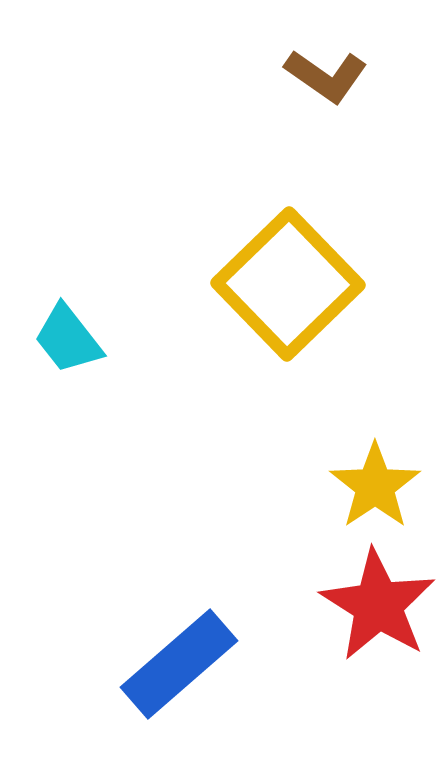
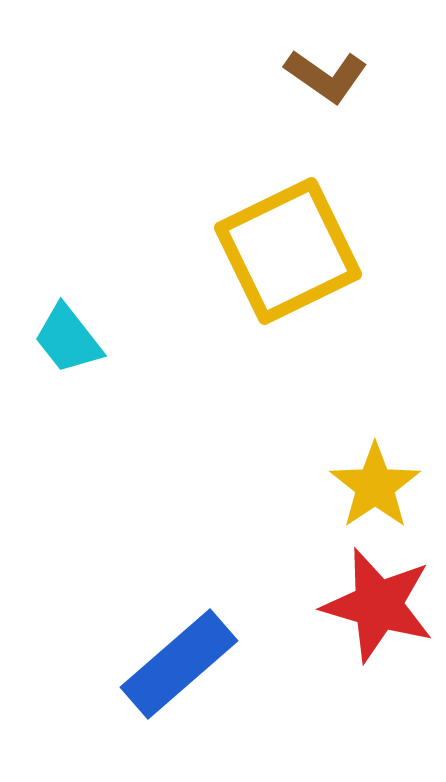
yellow square: moved 33 px up; rotated 18 degrees clockwise
red star: rotated 16 degrees counterclockwise
